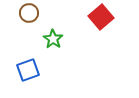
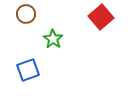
brown circle: moved 3 px left, 1 px down
